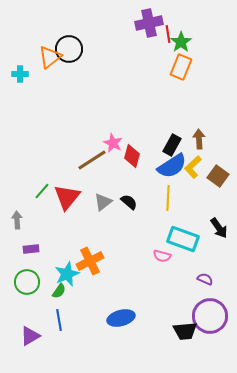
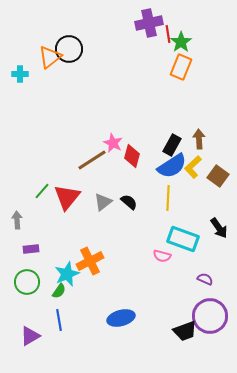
black trapezoid: rotated 15 degrees counterclockwise
